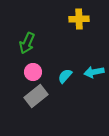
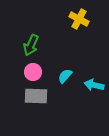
yellow cross: rotated 30 degrees clockwise
green arrow: moved 4 px right, 2 px down
cyan arrow: moved 13 px down; rotated 24 degrees clockwise
gray rectangle: rotated 40 degrees clockwise
